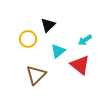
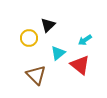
yellow circle: moved 1 px right, 1 px up
cyan triangle: moved 2 px down
brown triangle: rotated 30 degrees counterclockwise
